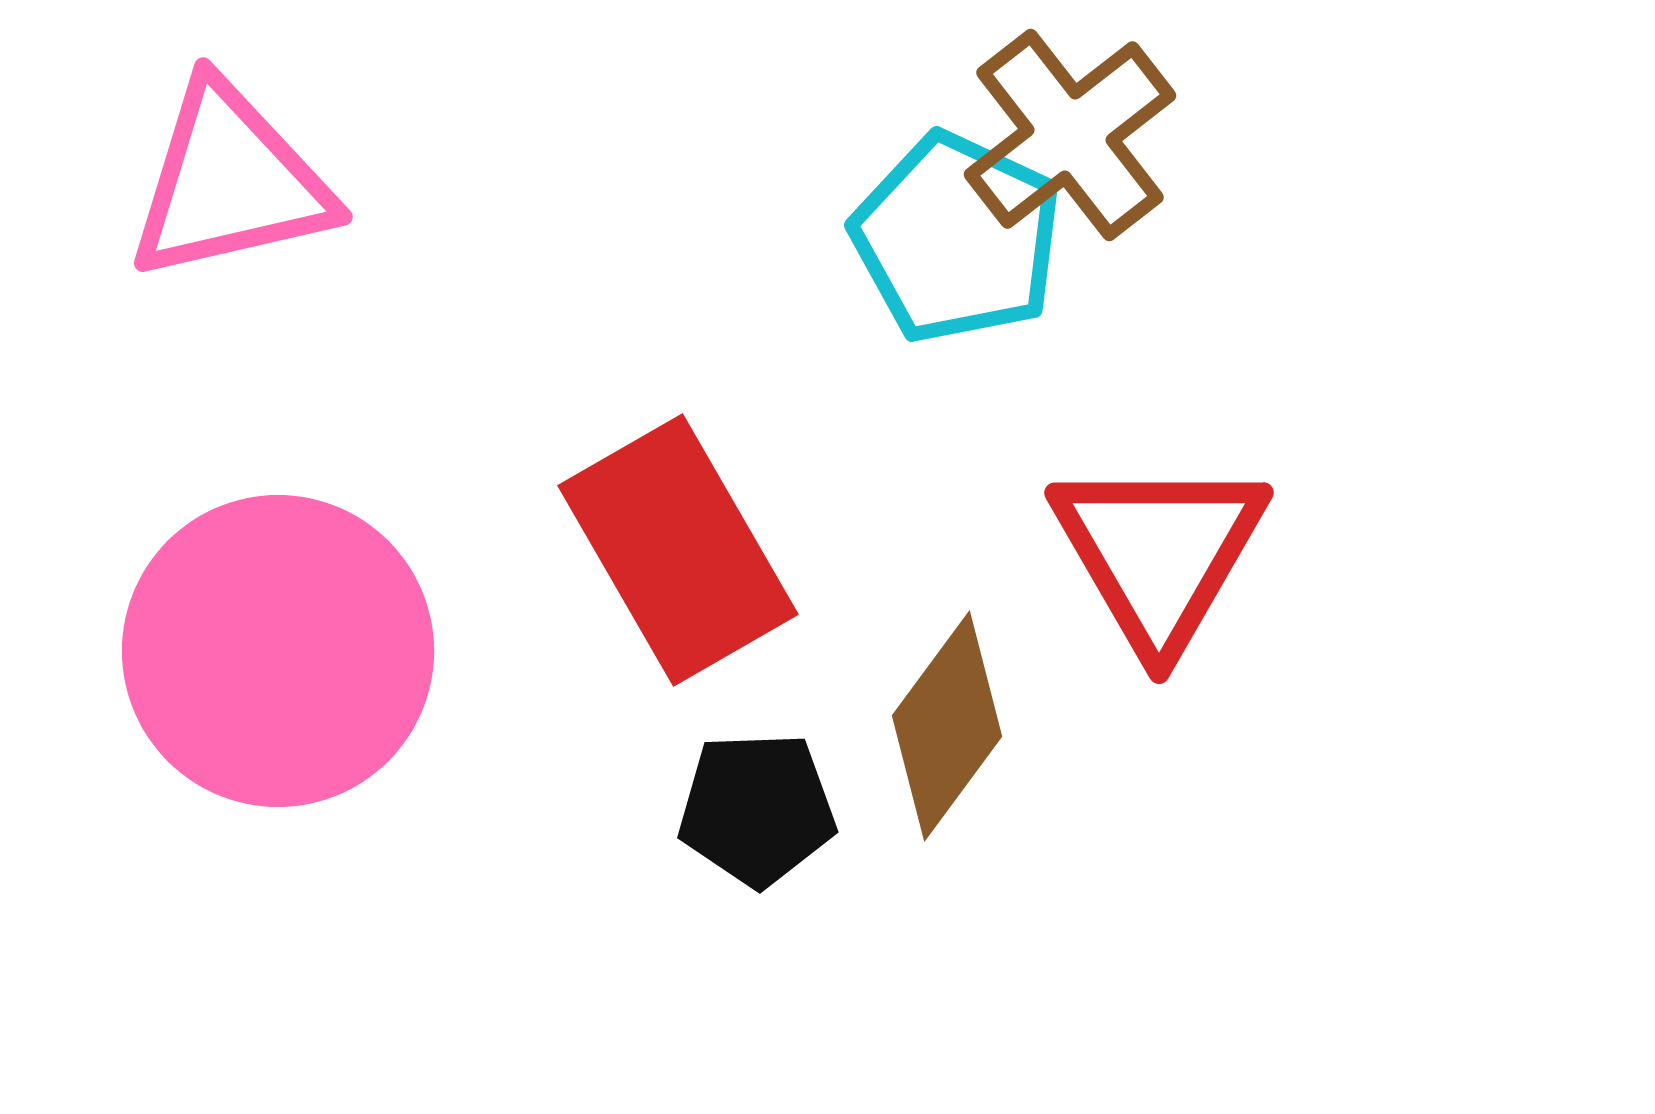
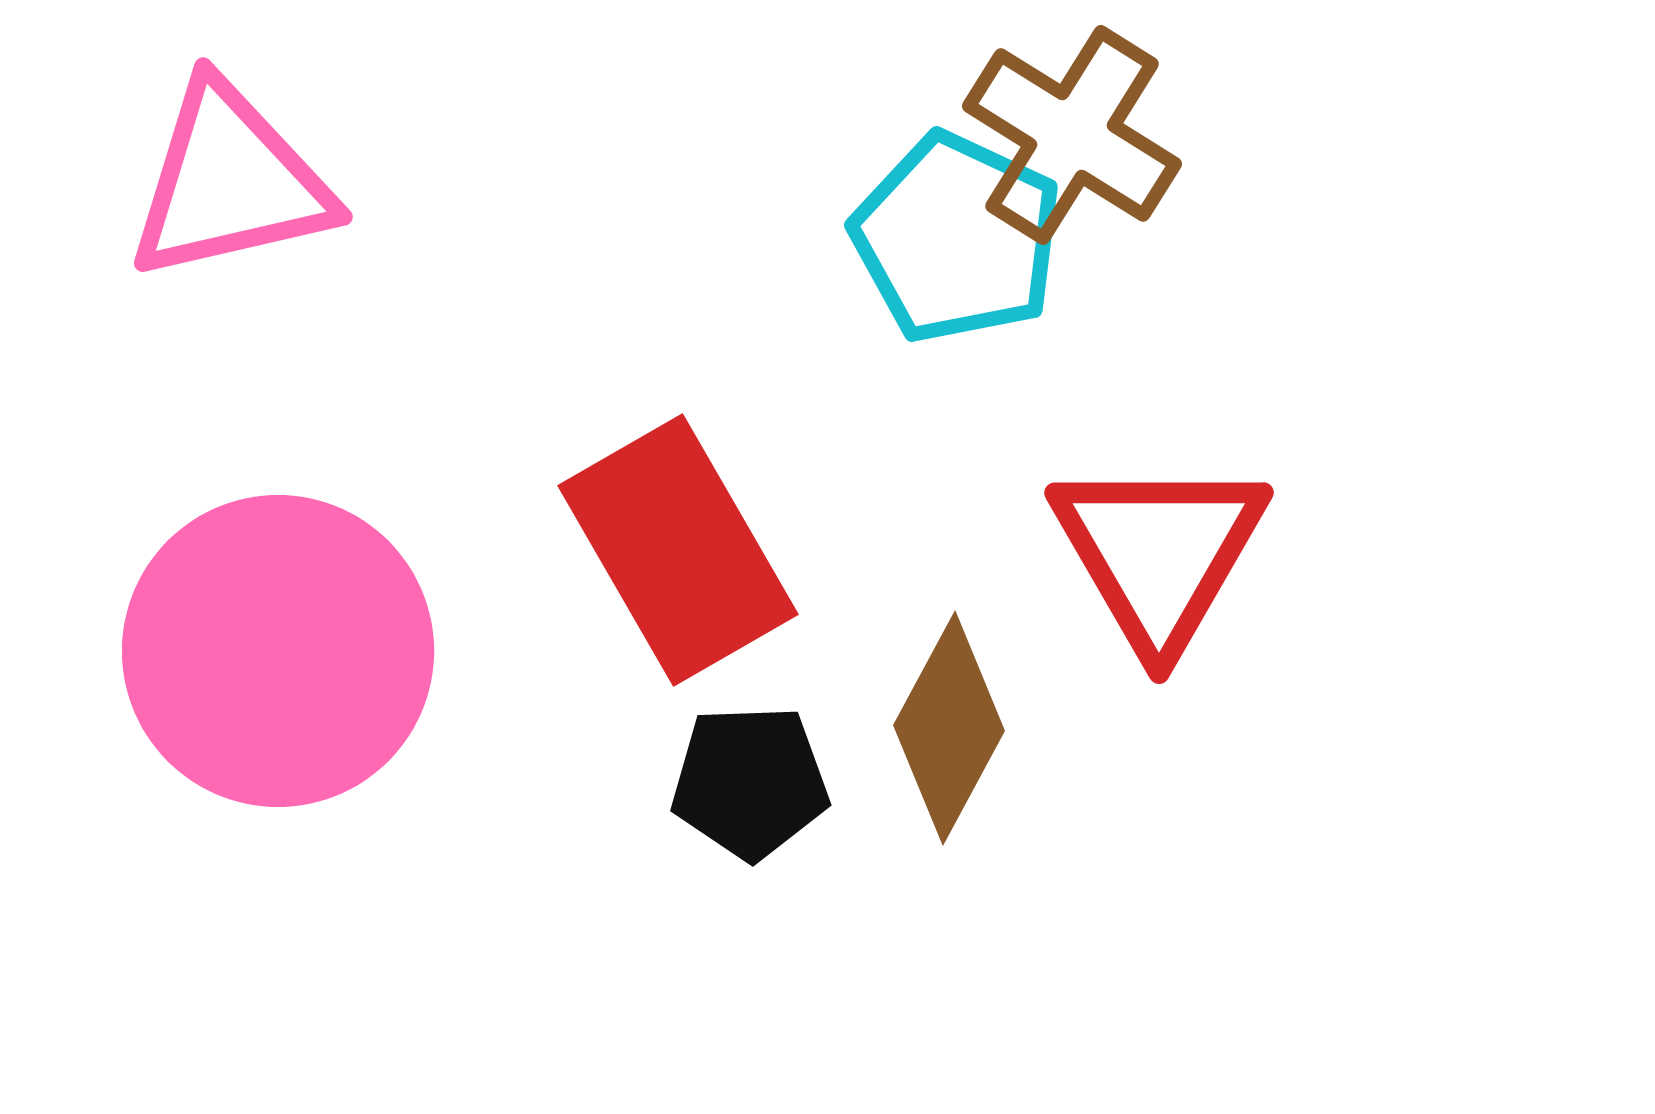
brown cross: moved 2 px right; rotated 20 degrees counterclockwise
brown diamond: moved 2 px right, 2 px down; rotated 8 degrees counterclockwise
black pentagon: moved 7 px left, 27 px up
